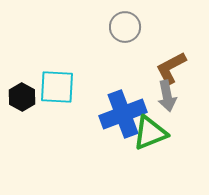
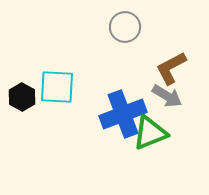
gray arrow: rotated 48 degrees counterclockwise
